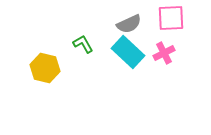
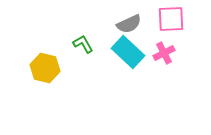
pink square: moved 1 px down
